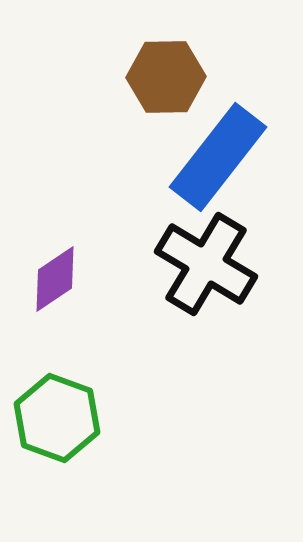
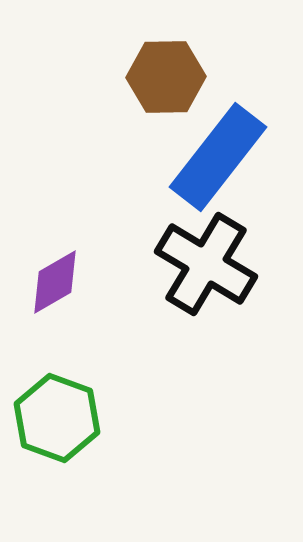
purple diamond: moved 3 px down; rotated 4 degrees clockwise
